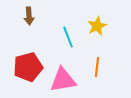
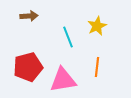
brown arrow: rotated 90 degrees counterclockwise
